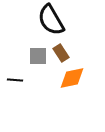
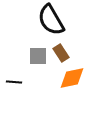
black line: moved 1 px left, 2 px down
